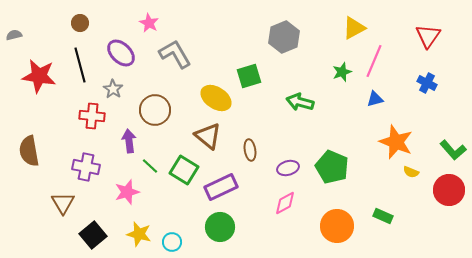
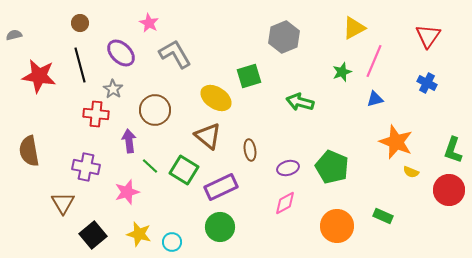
red cross at (92, 116): moved 4 px right, 2 px up
green L-shape at (453, 150): rotated 60 degrees clockwise
